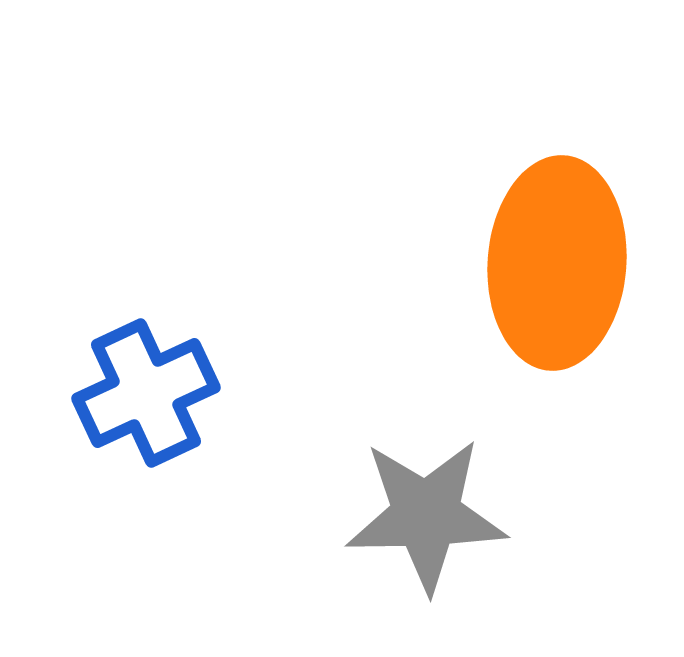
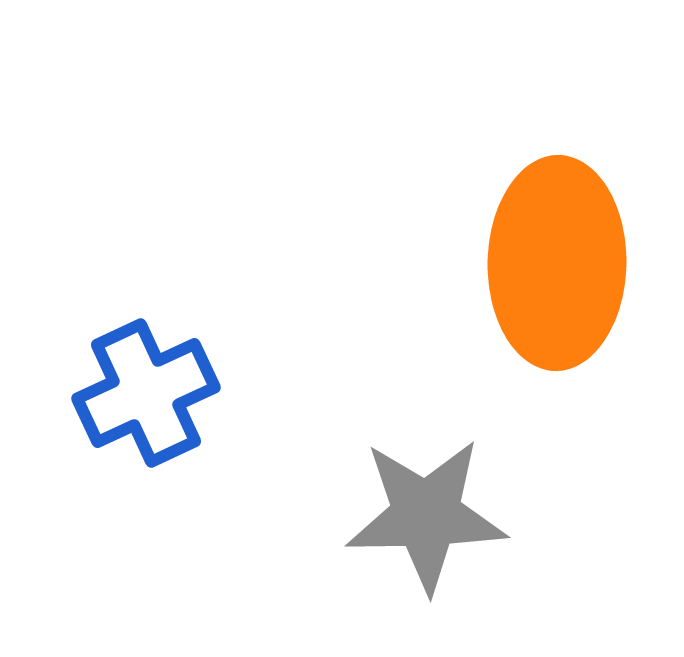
orange ellipse: rotated 3 degrees counterclockwise
